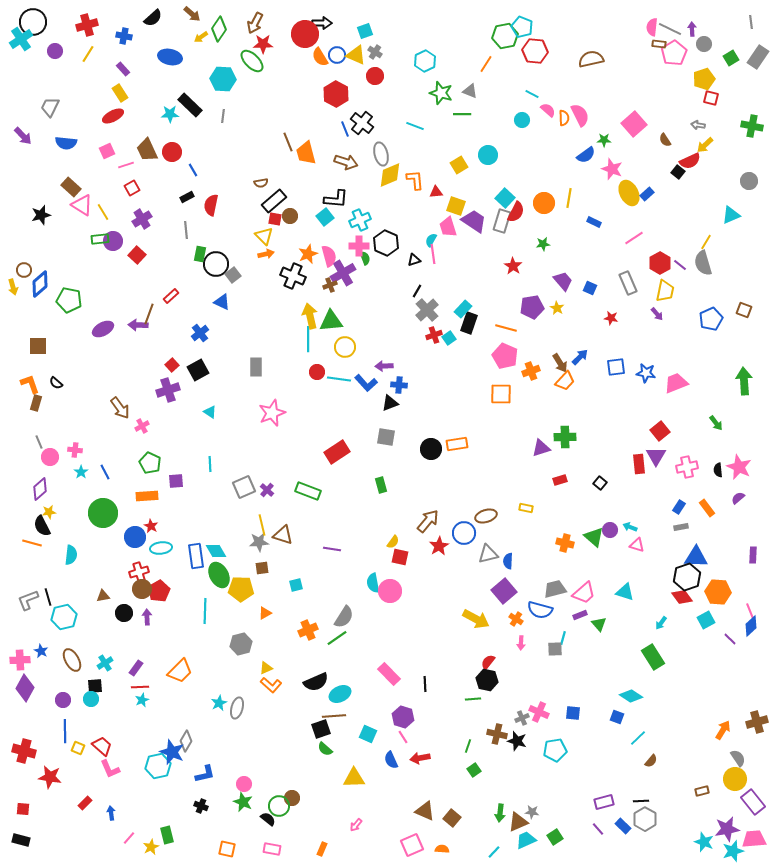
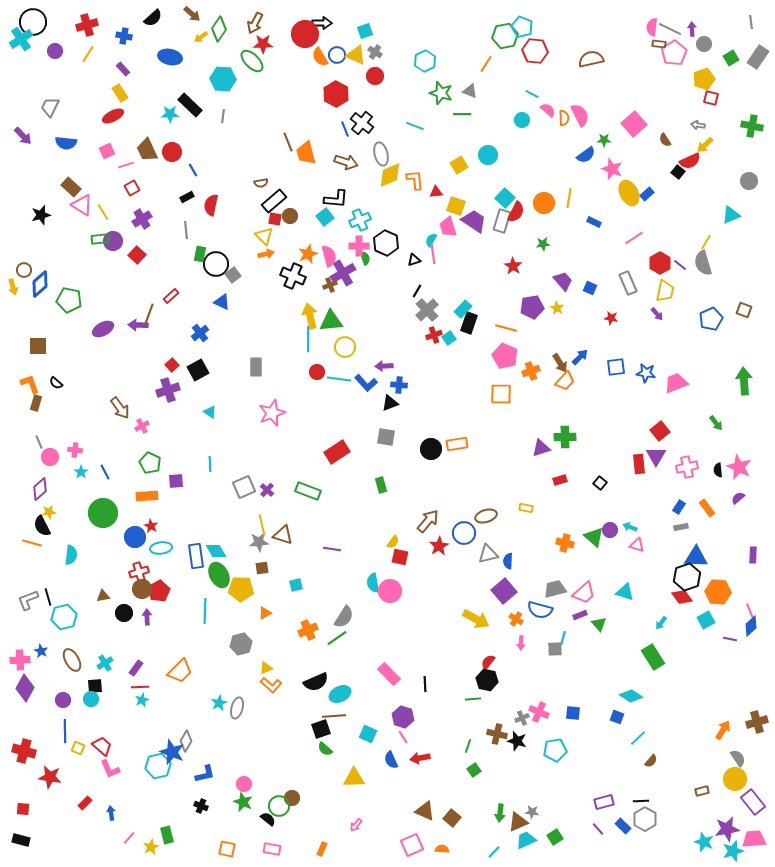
purple line at (730, 639): rotated 32 degrees counterclockwise
